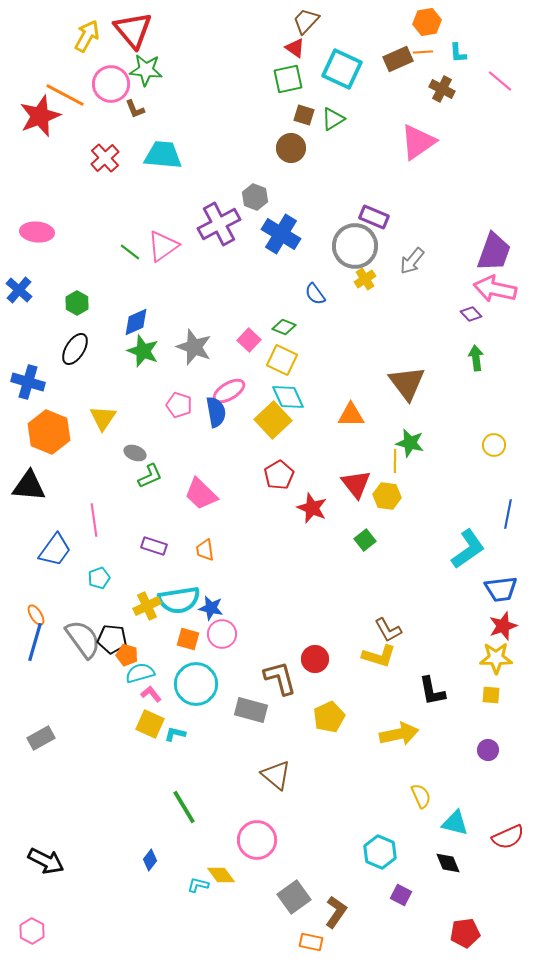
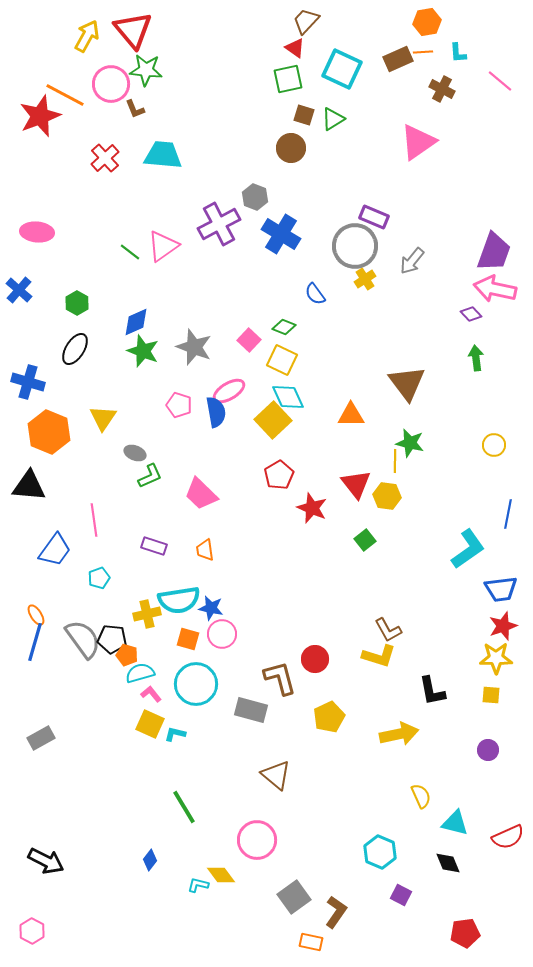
yellow cross at (147, 606): moved 8 px down; rotated 12 degrees clockwise
